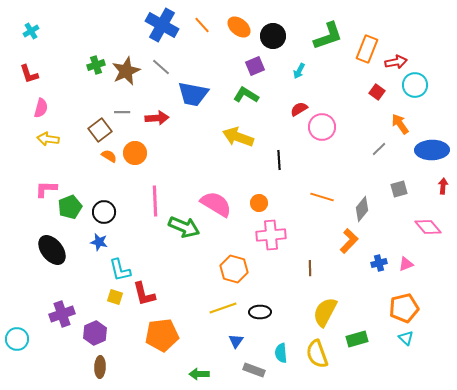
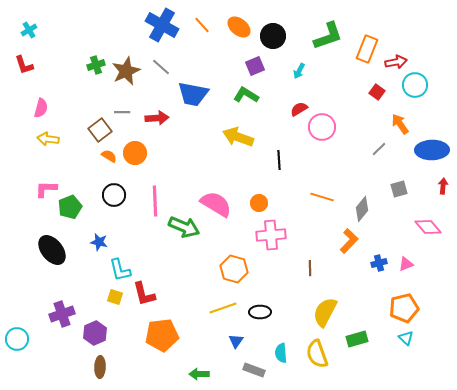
cyan cross at (31, 31): moved 2 px left, 1 px up
red L-shape at (29, 74): moved 5 px left, 9 px up
black circle at (104, 212): moved 10 px right, 17 px up
